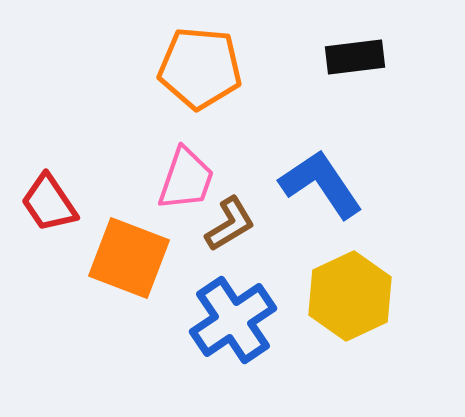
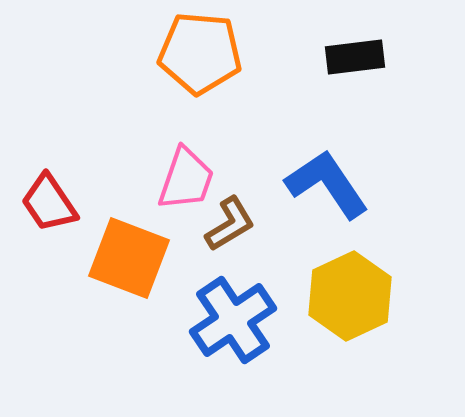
orange pentagon: moved 15 px up
blue L-shape: moved 6 px right
